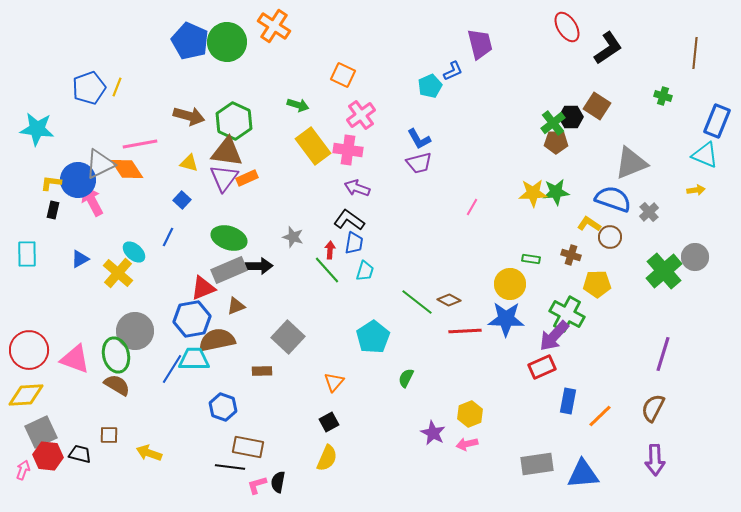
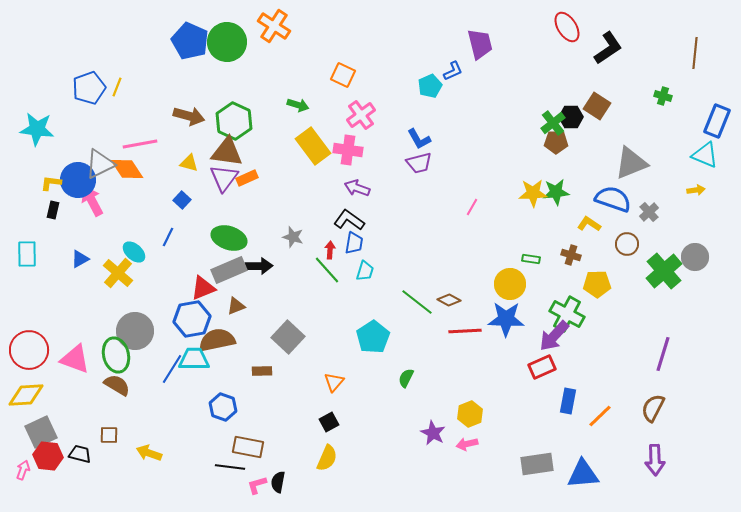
brown circle at (610, 237): moved 17 px right, 7 px down
